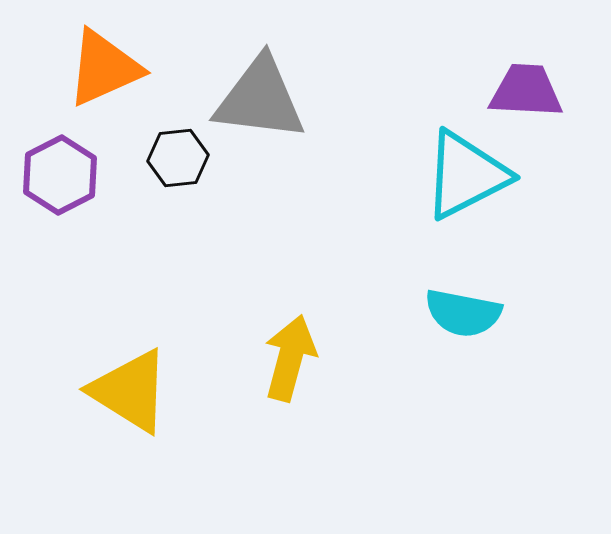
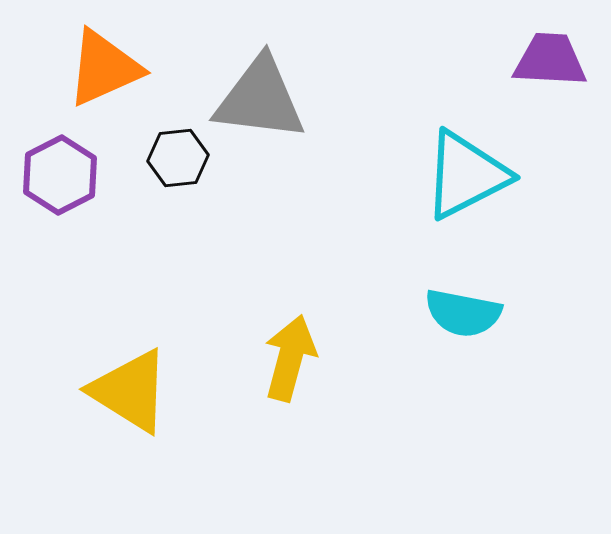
purple trapezoid: moved 24 px right, 31 px up
